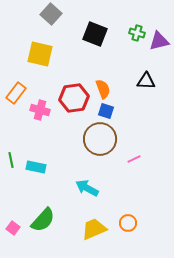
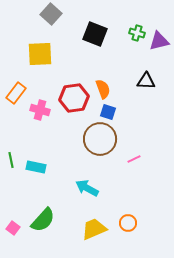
yellow square: rotated 16 degrees counterclockwise
blue square: moved 2 px right, 1 px down
